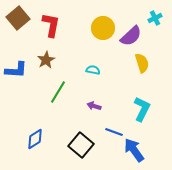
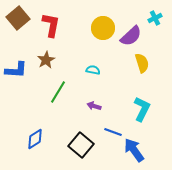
blue line: moved 1 px left
